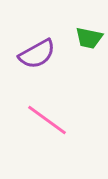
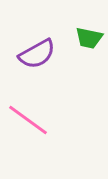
pink line: moved 19 px left
